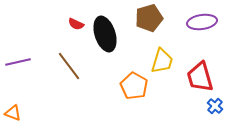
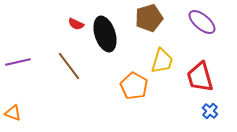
purple ellipse: rotated 48 degrees clockwise
blue cross: moved 5 px left, 5 px down
